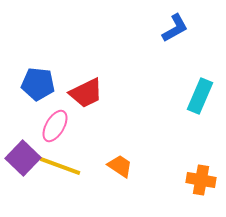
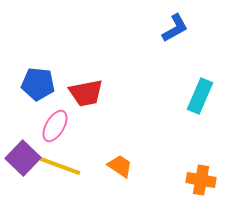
red trapezoid: rotated 15 degrees clockwise
